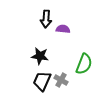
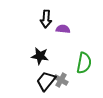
green semicircle: moved 1 px up; rotated 10 degrees counterclockwise
black trapezoid: moved 4 px right; rotated 15 degrees clockwise
